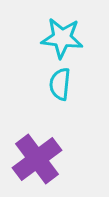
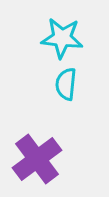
cyan semicircle: moved 6 px right
